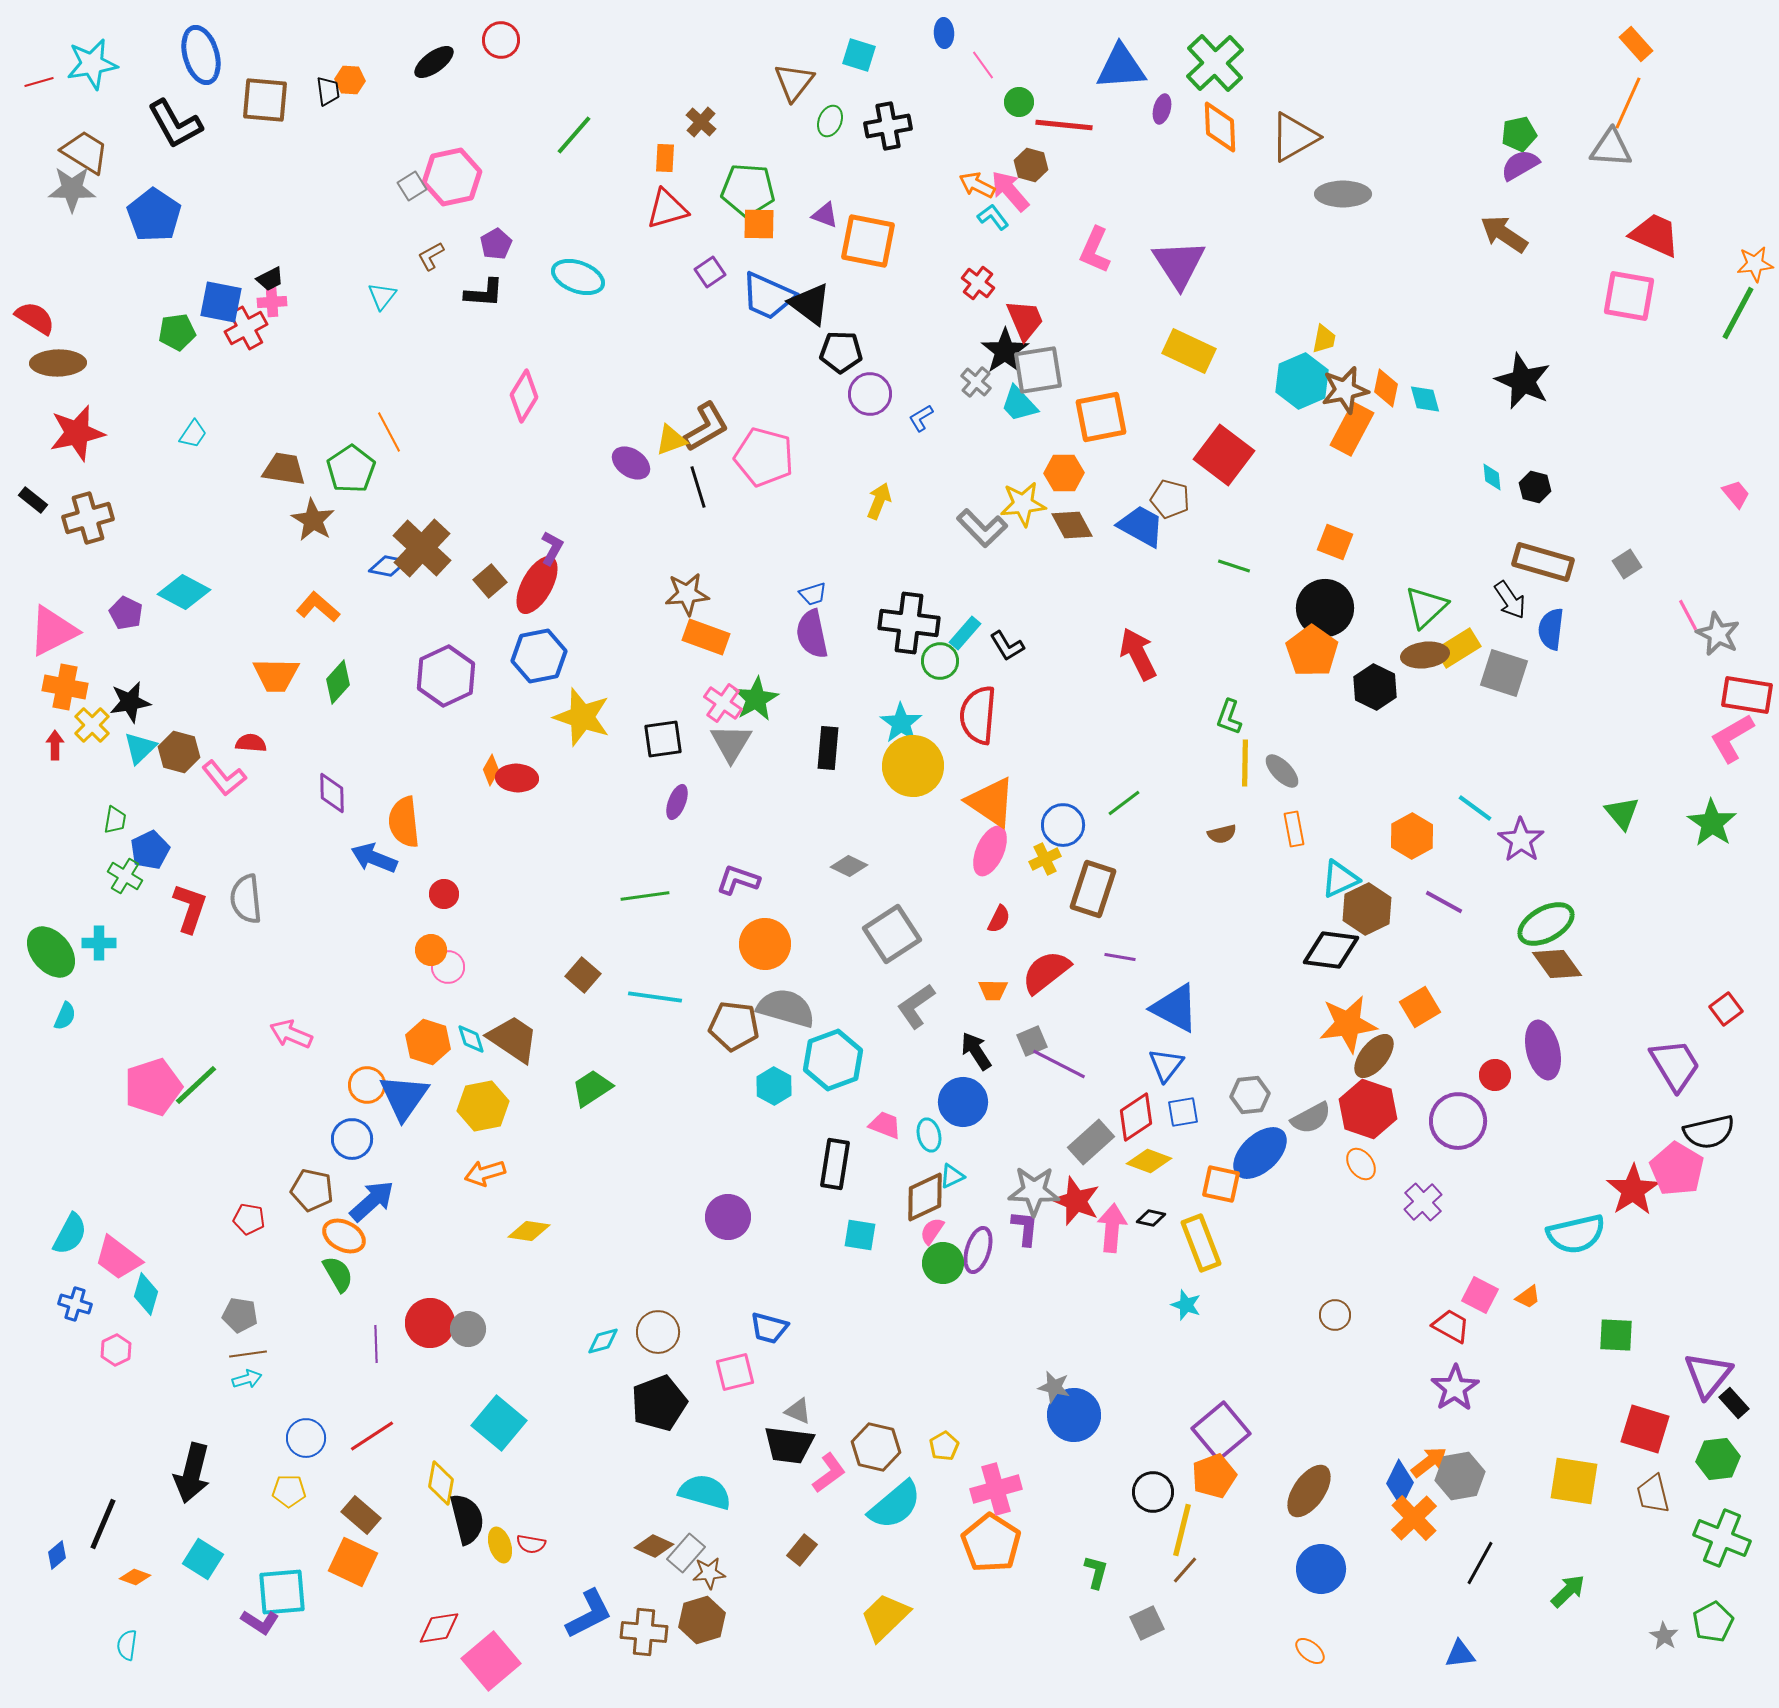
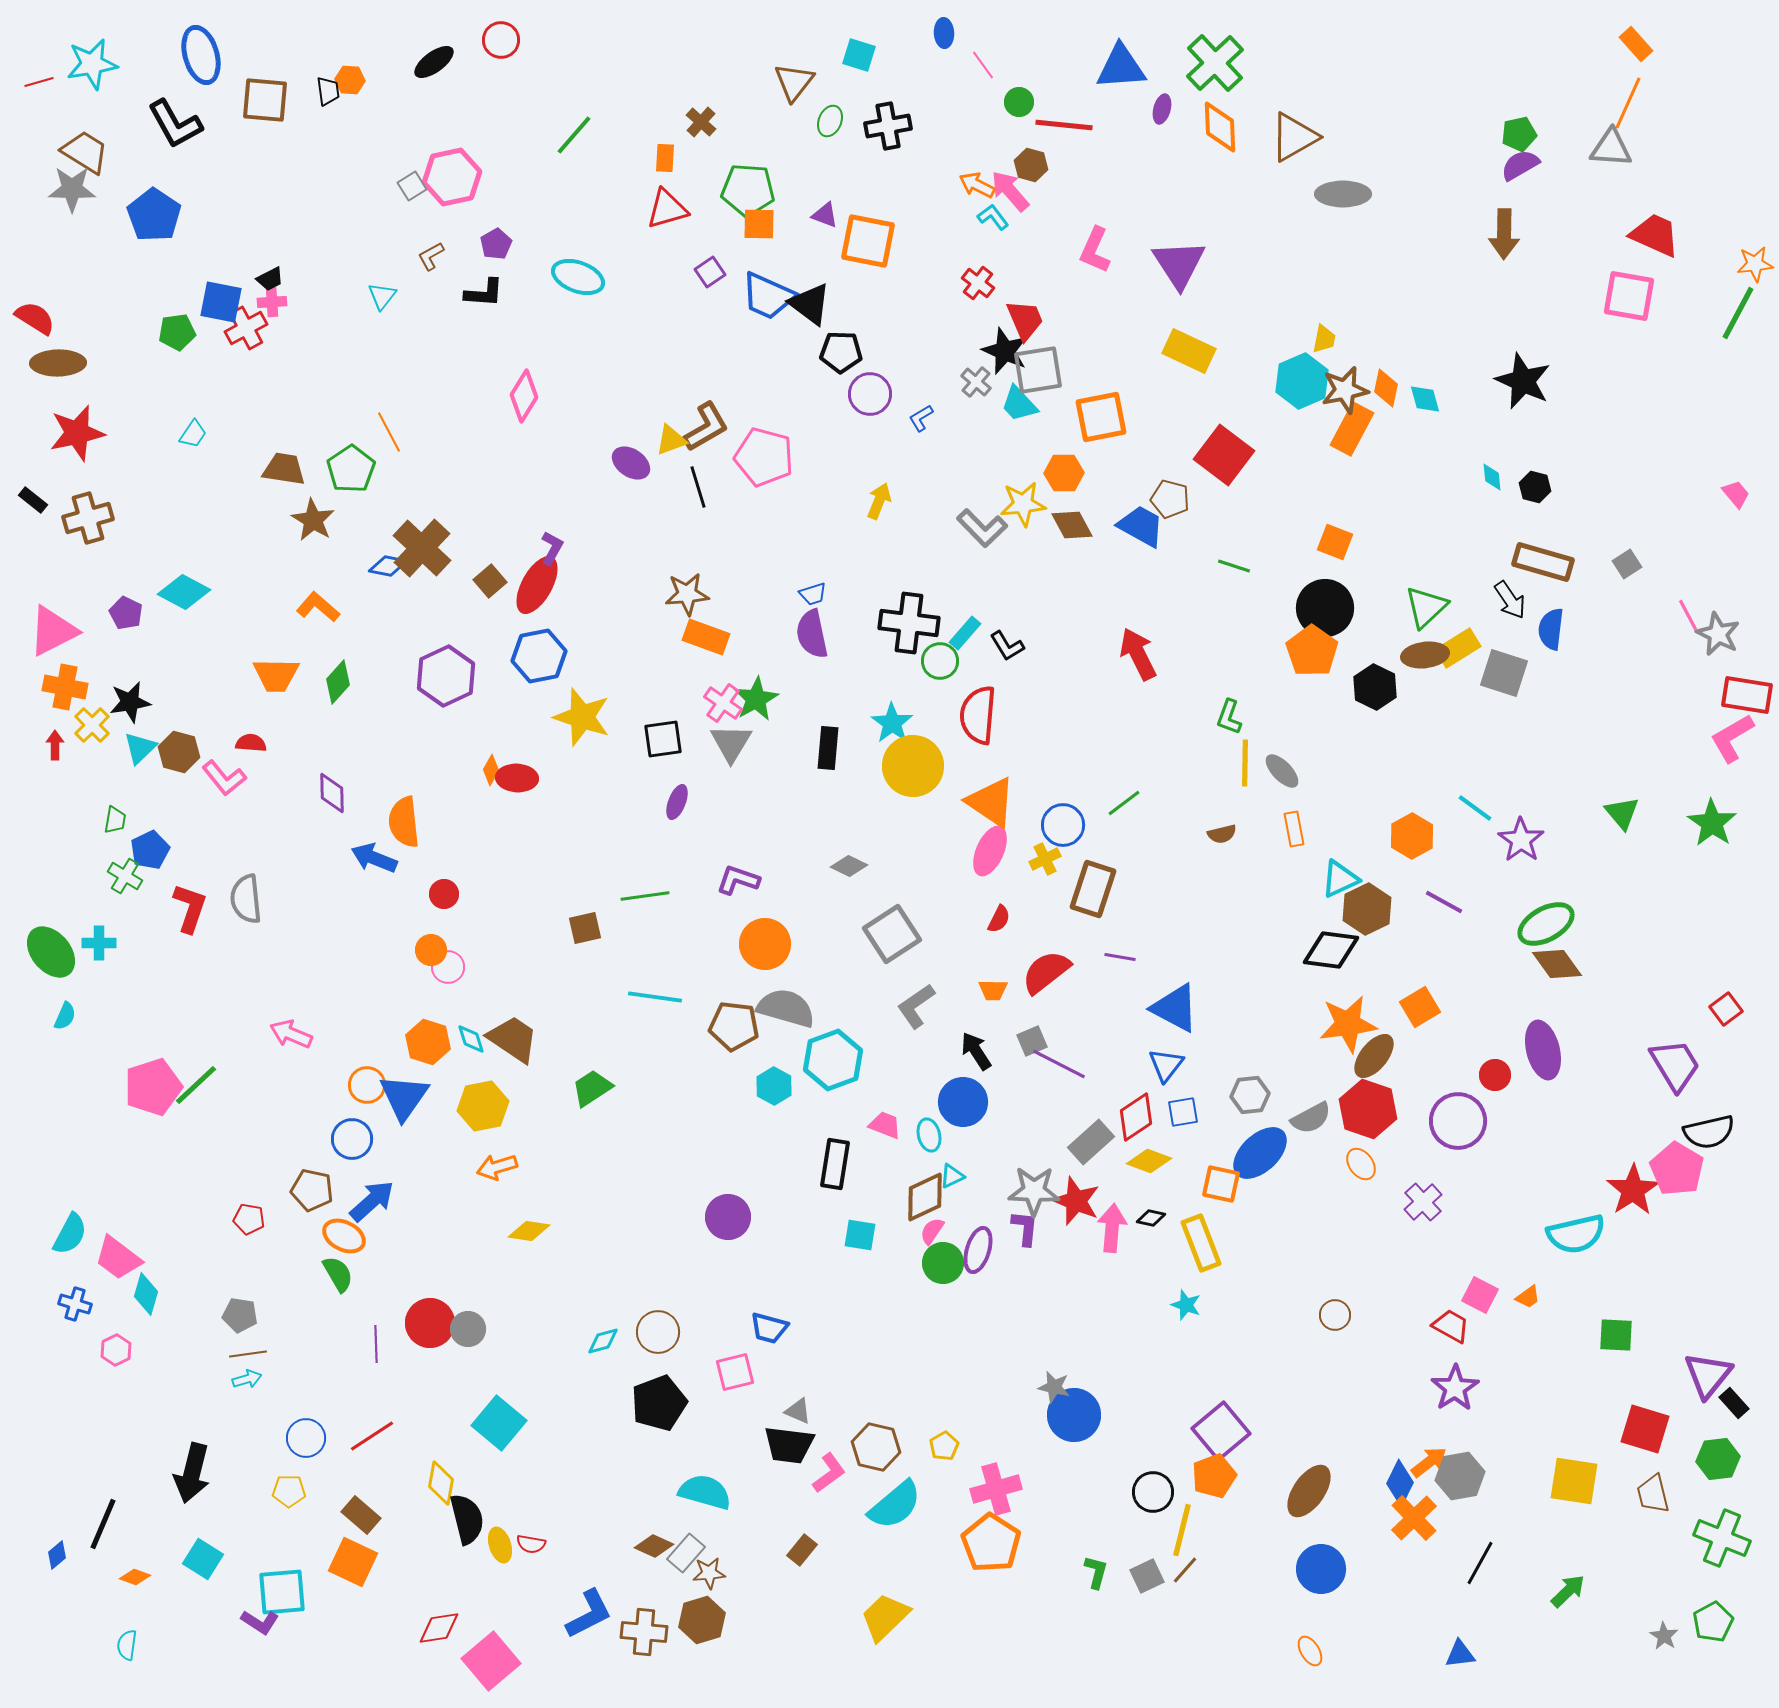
brown arrow at (1504, 234): rotated 123 degrees counterclockwise
black star at (1005, 351): rotated 15 degrees counterclockwise
cyan star at (901, 723): moved 9 px left
brown square at (583, 975): moved 2 px right, 47 px up; rotated 36 degrees clockwise
orange arrow at (485, 1173): moved 12 px right, 6 px up
gray square at (1147, 1623): moved 47 px up
orange ellipse at (1310, 1651): rotated 20 degrees clockwise
